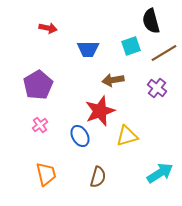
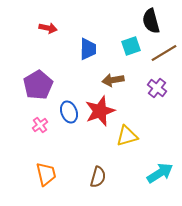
blue trapezoid: rotated 90 degrees counterclockwise
blue ellipse: moved 11 px left, 24 px up; rotated 10 degrees clockwise
